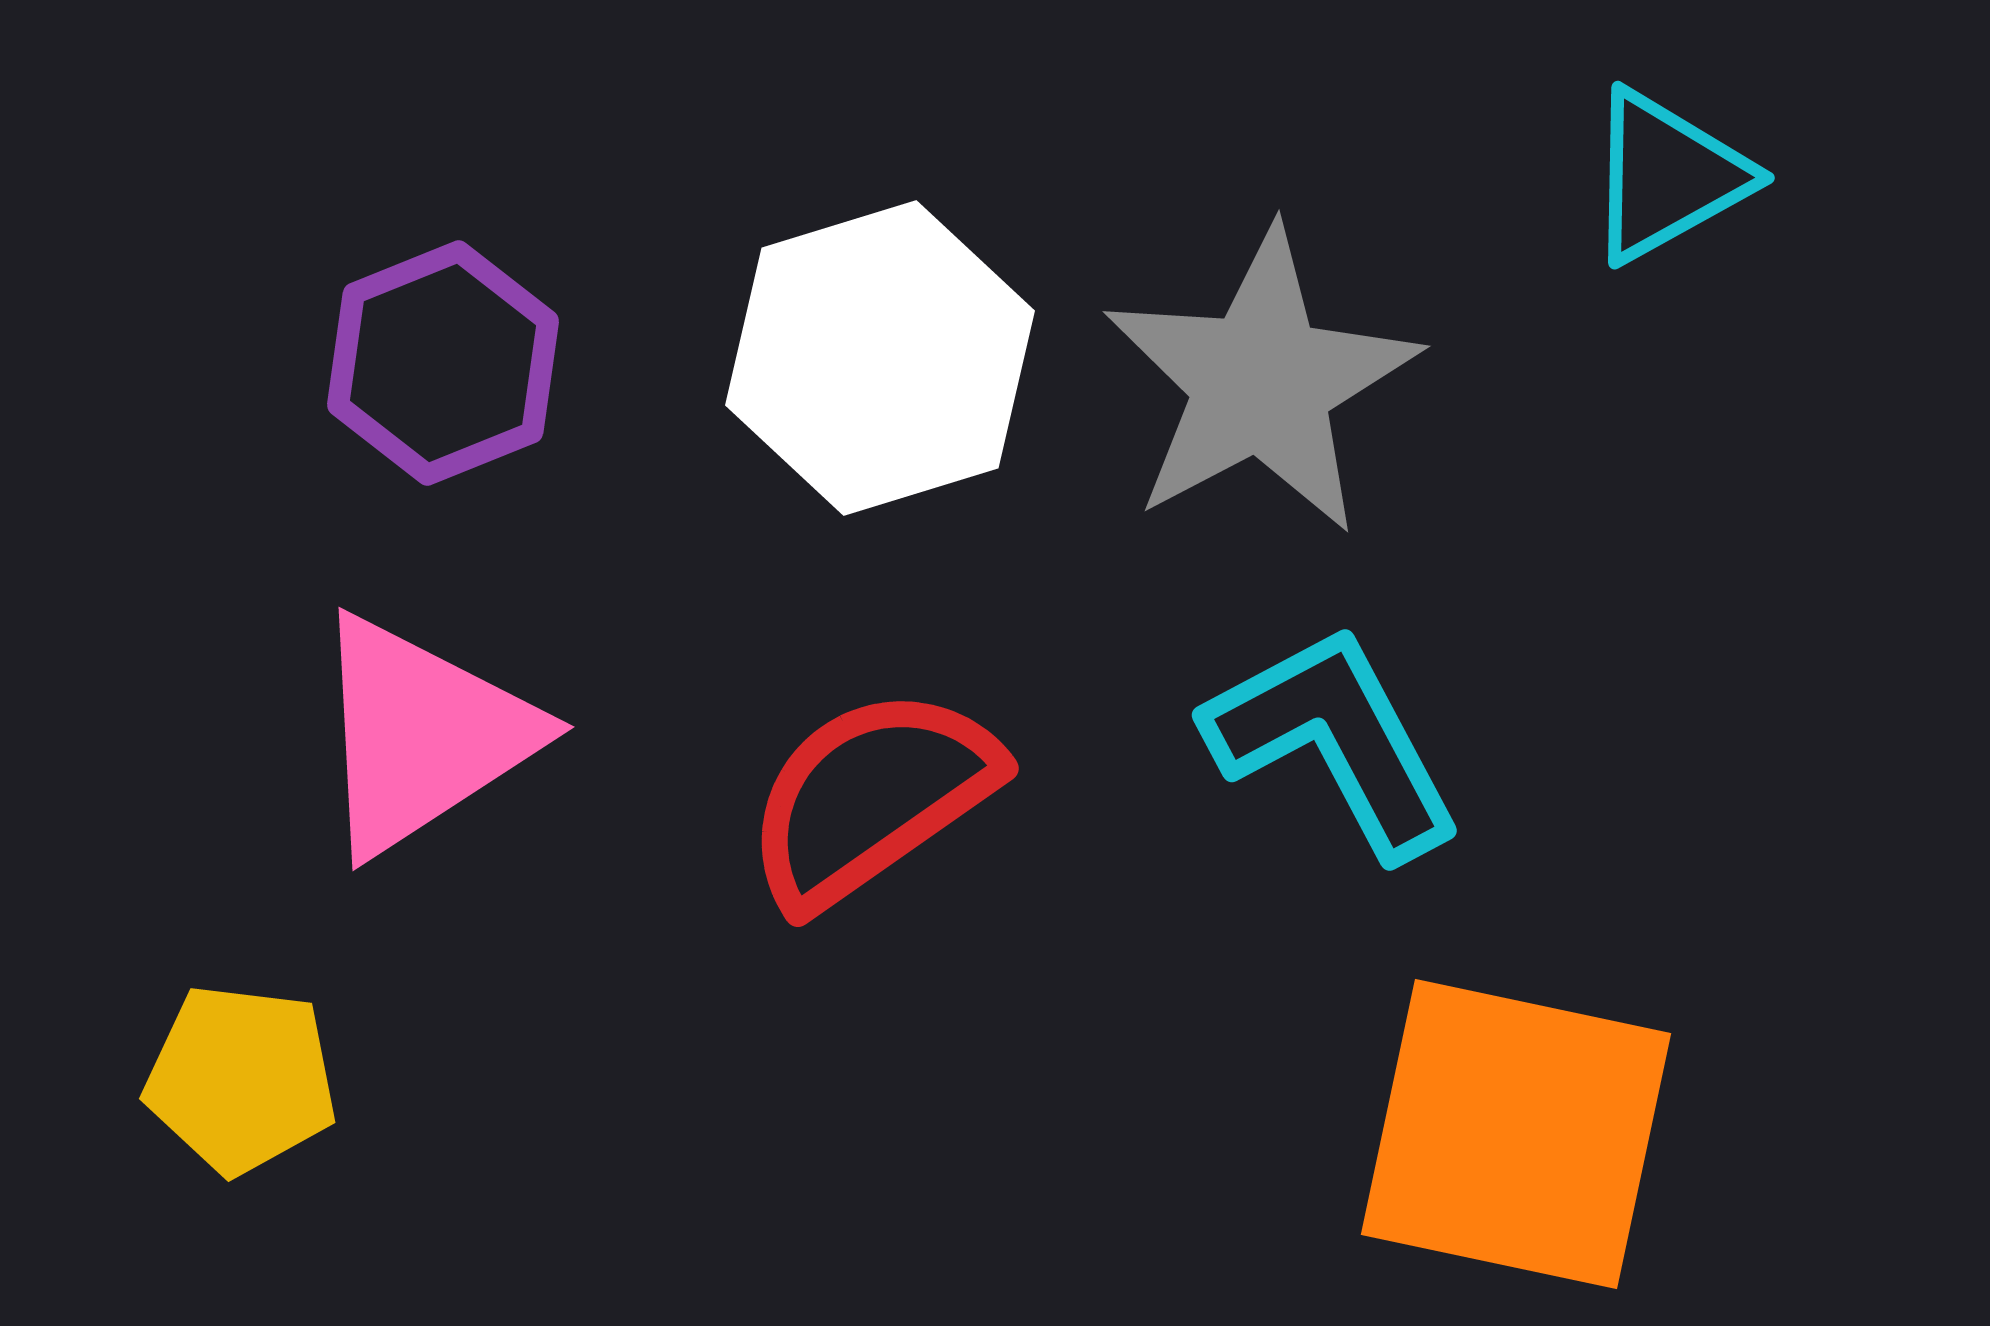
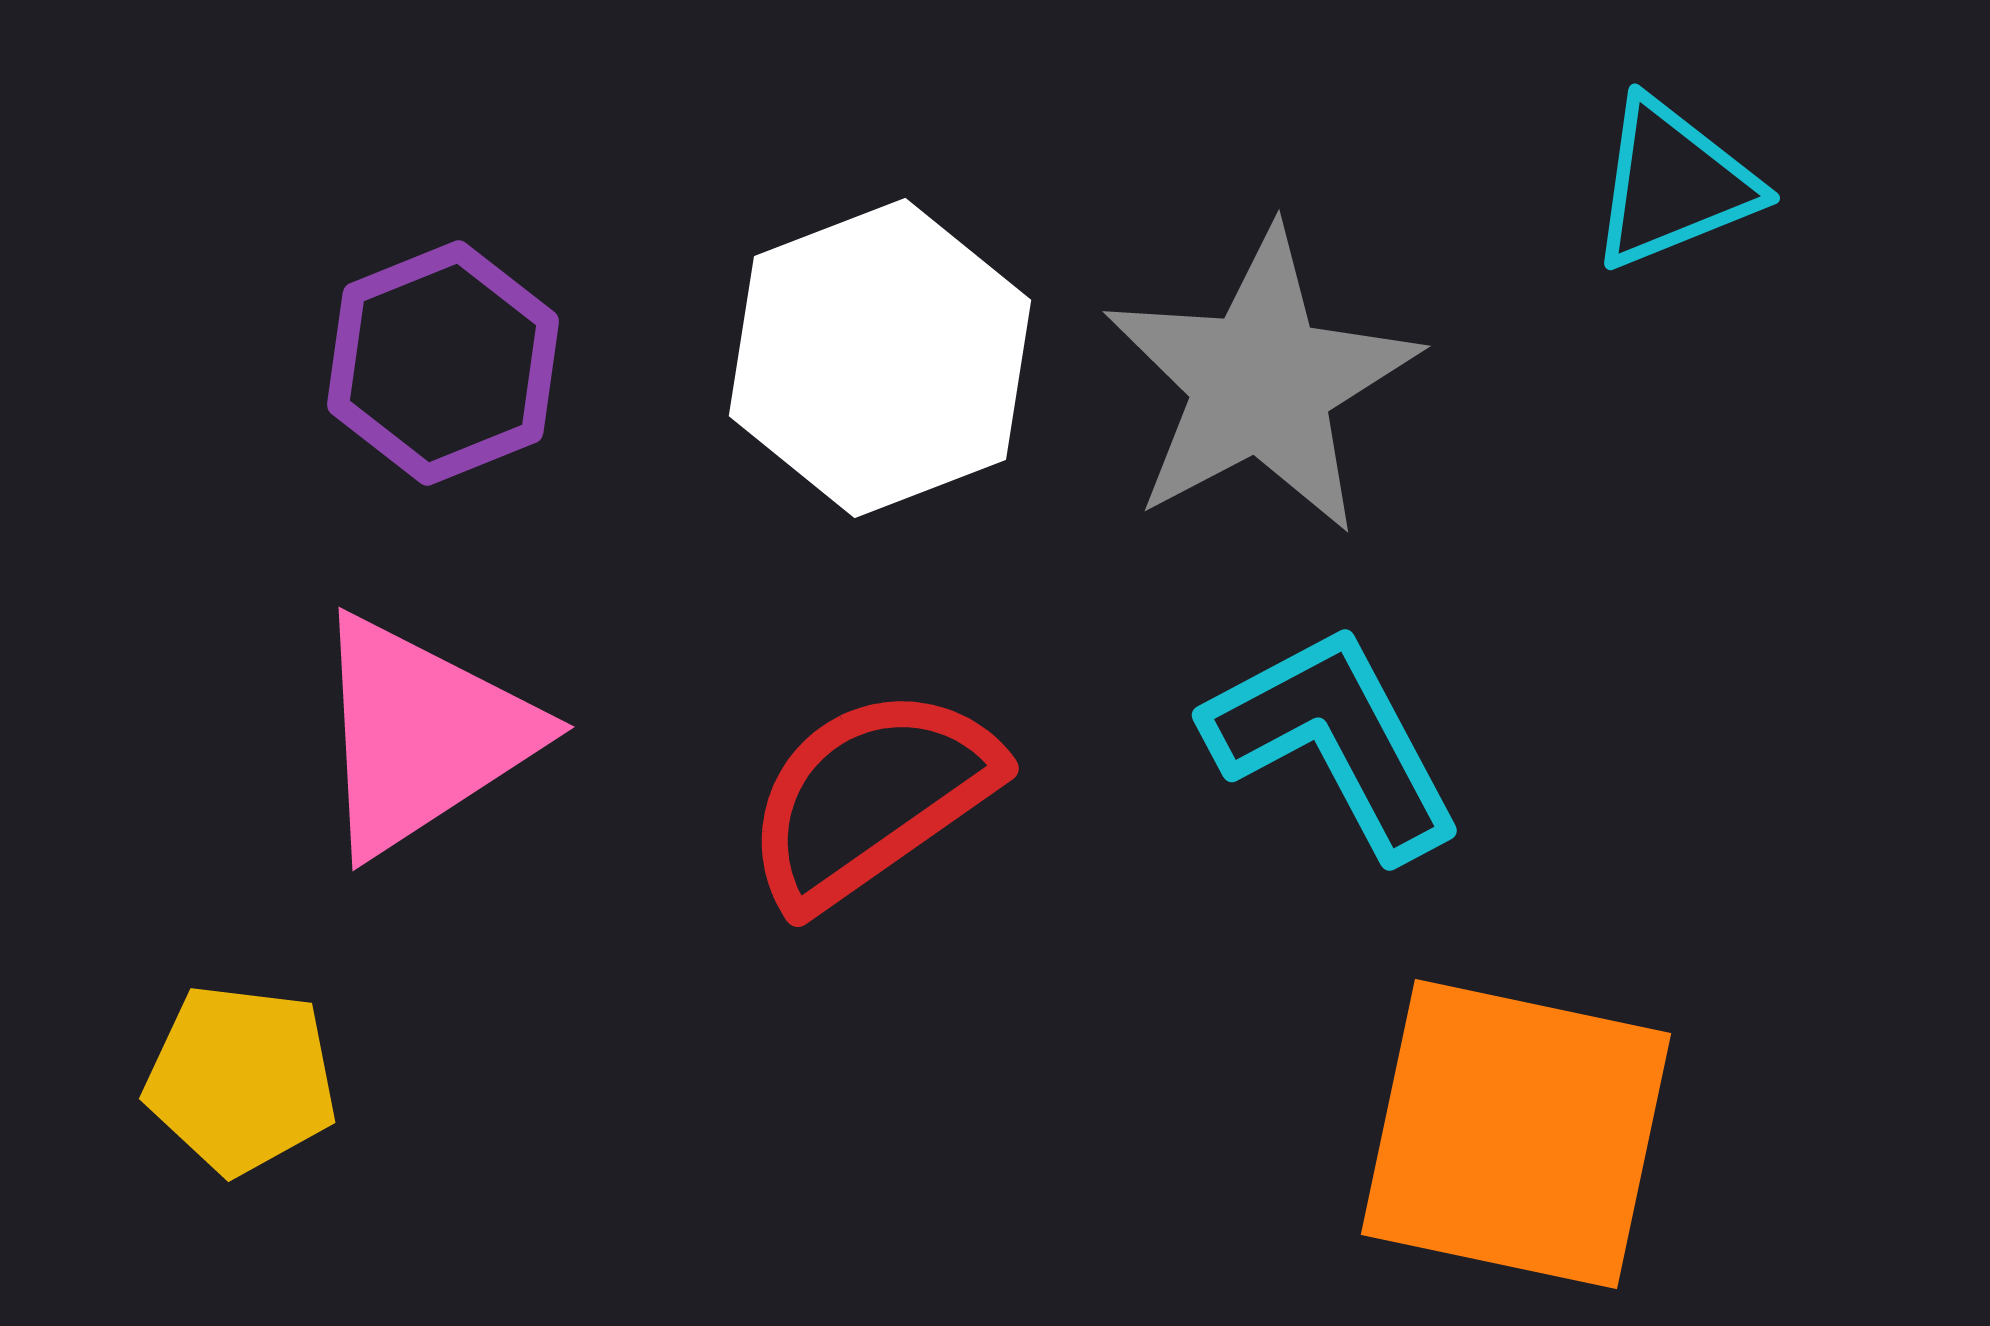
cyan triangle: moved 6 px right, 8 px down; rotated 7 degrees clockwise
white hexagon: rotated 4 degrees counterclockwise
